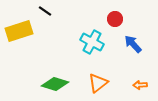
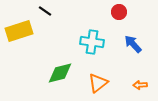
red circle: moved 4 px right, 7 px up
cyan cross: rotated 20 degrees counterclockwise
green diamond: moved 5 px right, 11 px up; rotated 32 degrees counterclockwise
